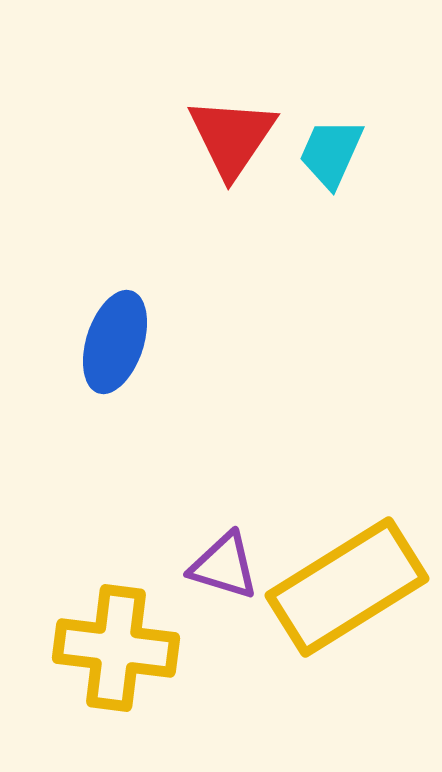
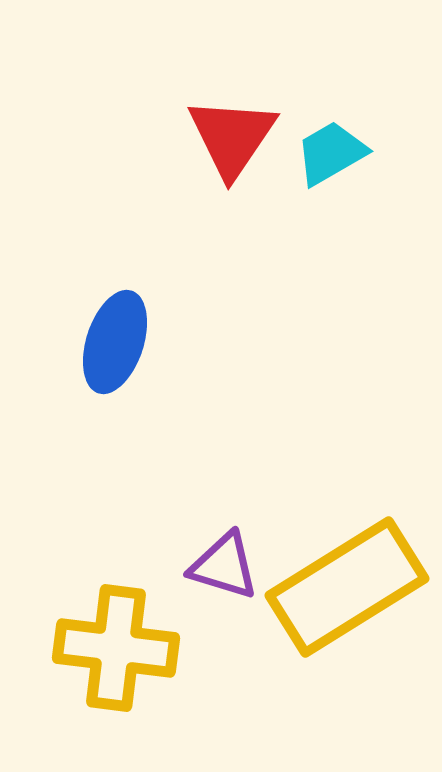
cyan trapezoid: rotated 36 degrees clockwise
